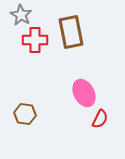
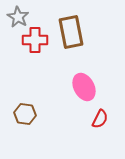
gray star: moved 3 px left, 2 px down
pink ellipse: moved 6 px up
